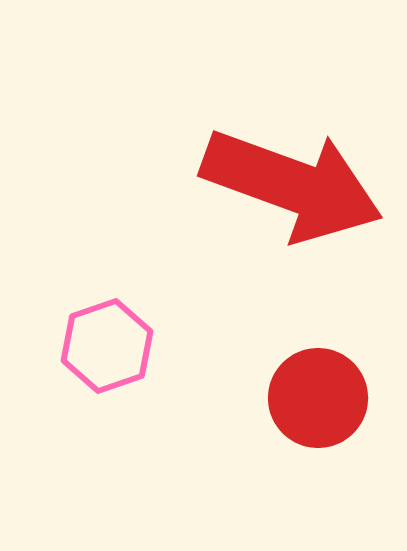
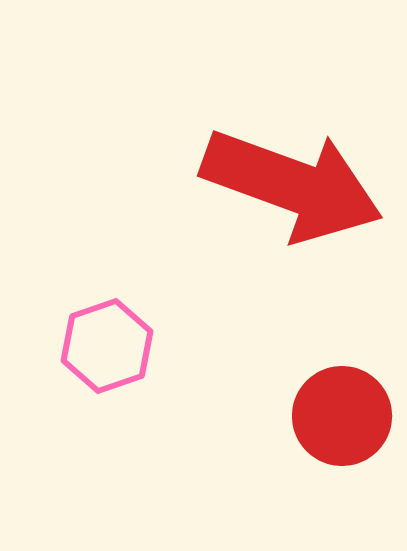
red circle: moved 24 px right, 18 px down
